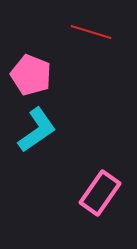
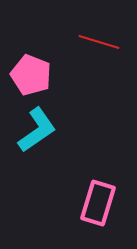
red line: moved 8 px right, 10 px down
pink rectangle: moved 2 px left, 10 px down; rotated 18 degrees counterclockwise
